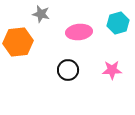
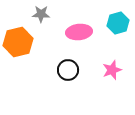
gray star: rotated 12 degrees counterclockwise
orange hexagon: rotated 8 degrees counterclockwise
pink star: rotated 18 degrees counterclockwise
